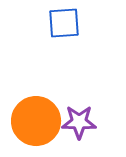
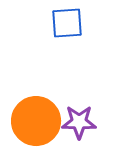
blue square: moved 3 px right
